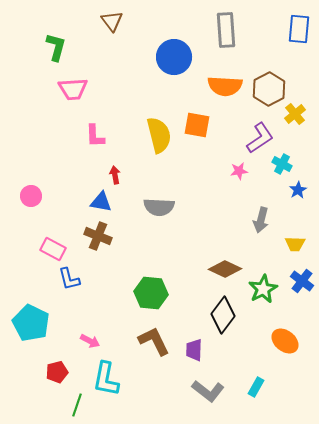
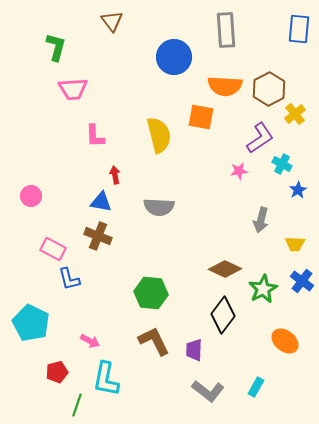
orange square: moved 4 px right, 8 px up
